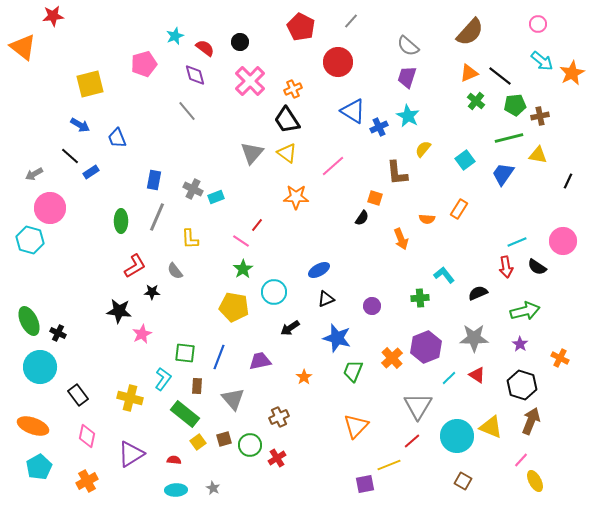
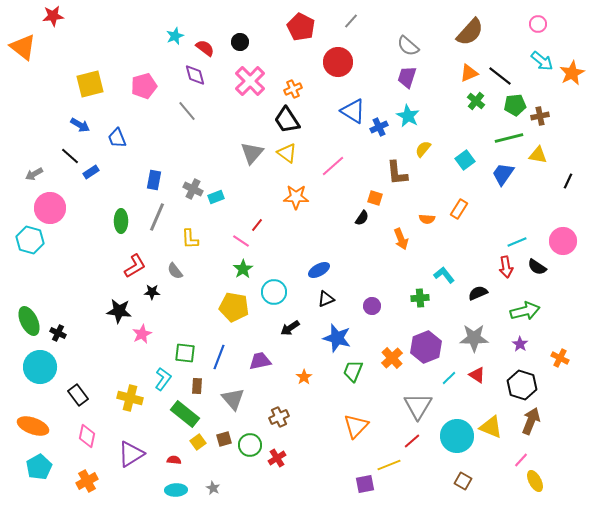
pink pentagon at (144, 64): moved 22 px down
